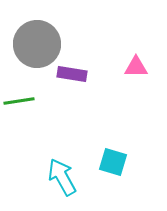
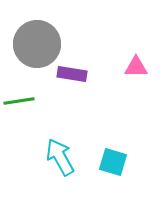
cyan arrow: moved 2 px left, 20 px up
